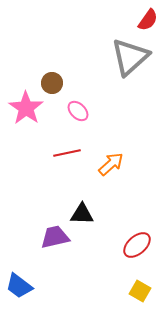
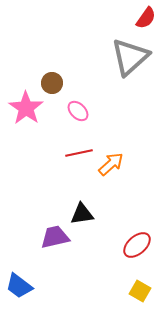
red semicircle: moved 2 px left, 2 px up
red line: moved 12 px right
black triangle: rotated 10 degrees counterclockwise
